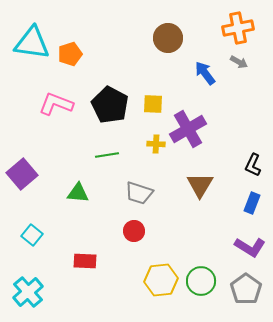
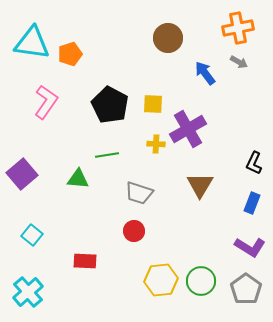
pink L-shape: moved 10 px left, 2 px up; rotated 104 degrees clockwise
black L-shape: moved 1 px right, 2 px up
green triangle: moved 14 px up
